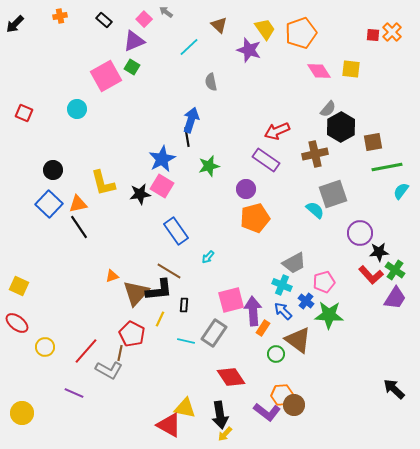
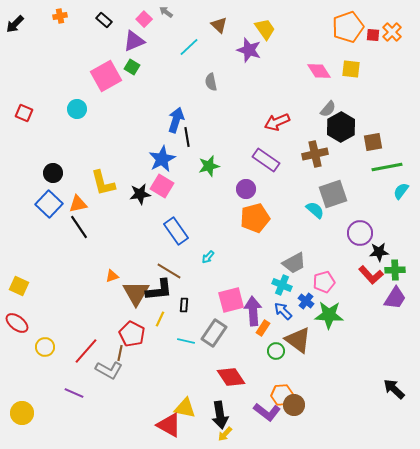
orange pentagon at (301, 33): moved 47 px right, 6 px up
blue arrow at (191, 120): moved 15 px left
red arrow at (277, 131): moved 9 px up
black circle at (53, 170): moved 3 px down
green cross at (395, 270): rotated 36 degrees counterclockwise
brown triangle at (136, 293): rotated 12 degrees counterclockwise
green circle at (276, 354): moved 3 px up
